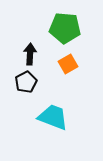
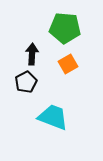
black arrow: moved 2 px right
